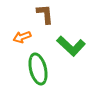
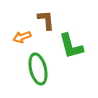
brown L-shape: moved 1 px right, 6 px down
green L-shape: rotated 32 degrees clockwise
